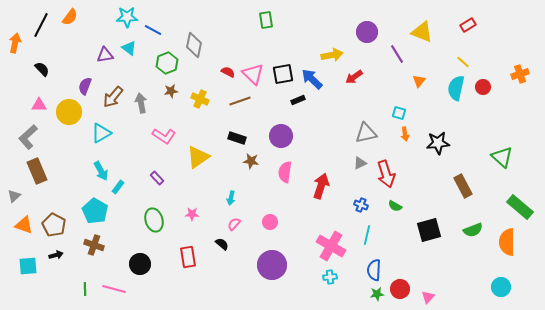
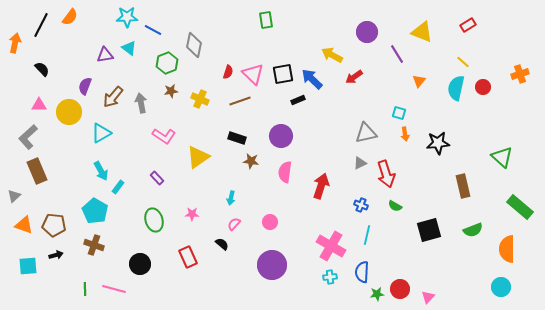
yellow arrow at (332, 55): rotated 140 degrees counterclockwise
red semicircle at (228, 72): rotated 80 degrees clockwise
brown rectangle at (463, 186): rotated 15 degrees clockwise
brown pentagon at (54, 225): rotated 20 degrees counterclockwise
orange semicircle at (507, 242): moved 7 px down
red rectangle at (188, 257): rotated 15 degrees counterclockwise
blue semicircle at (374, 270): moved 12 px left, 2 px down
